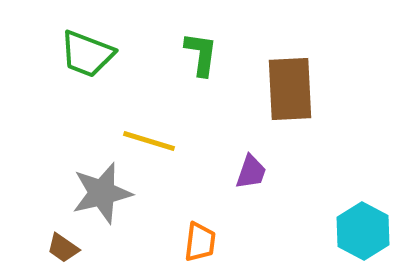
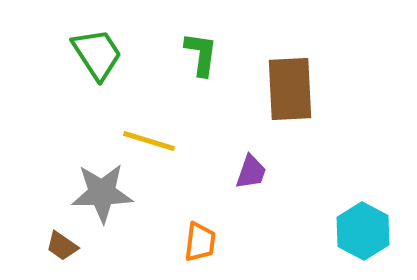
green trapezoid: moved 10 px right; rotated 144 degrees counterclockwise
gray star: rotated 12 degrees clockwise
brown trapezoid: moved 1 px left, 2 px up
